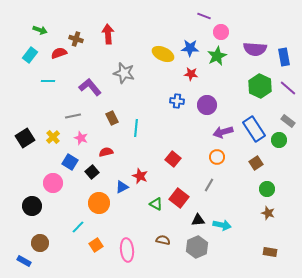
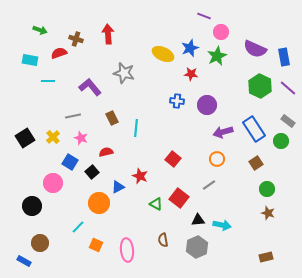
blue star at (190, 48): rotated 24 degrees counterclockwise
purple semicircle at (255, 49): rotated 20 degrees clockwise
cyan rectangle at (30, 55): moved 5 px down; rotated 63 degrees clockwise
green circle at (279, 140): moved 2 px right, 1 px down
orange circle at (217, 157): moved 2 px down
gray line at (209, 185): rotated 24 degrees clockwise
blue triangle at (122, 187): moved 4 px left
brown semicircle at (163, 240): rotated 112 degrees counterclockwise
orange square at (96, 245): rotated 32 degrees counterclockwise
brown rectangle at (270, 252): moved 4 px left, 5 px down; rotated 24 degrees counterclockwise
